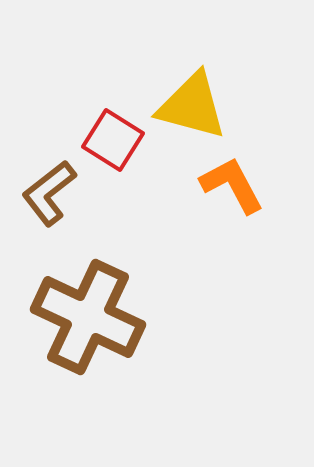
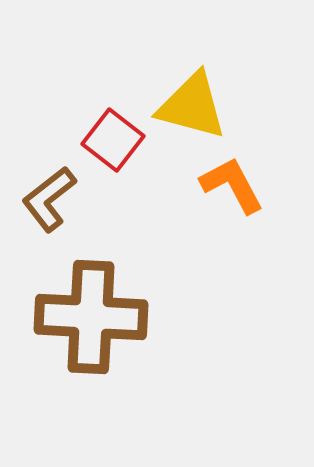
red square: rotated 6 degrees clockwise
brown L-shape: moved 6 px down
brown cross: moved 3 px right; rotated 22 degrees counterclockwise
